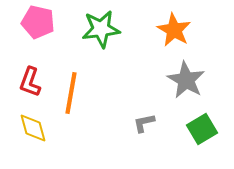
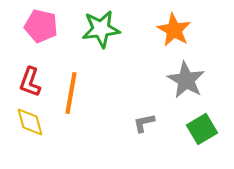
pink pentagon: moved 3 px right, 4 px down
yellow diamond: moved 3 px left, 6 px up
